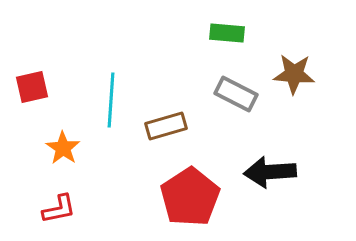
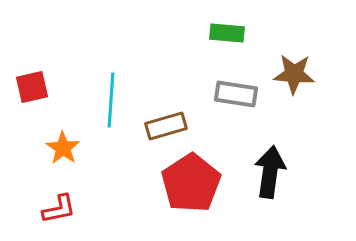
gray rectangle: rotated 18 degrees counterclockwise
black arrow: rotated 102 degrees clockwise
red pentagon: moved 1 px right, 14 px up
